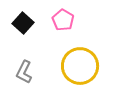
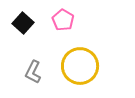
gray L-shape: moved 9 px right
